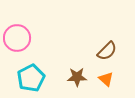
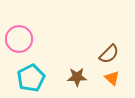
pink circle: moved 2 px right, 1 px down
brown semicircle: moved 2 px right, 3 px down
orange triangle: moved 6 px right, 1 px up
